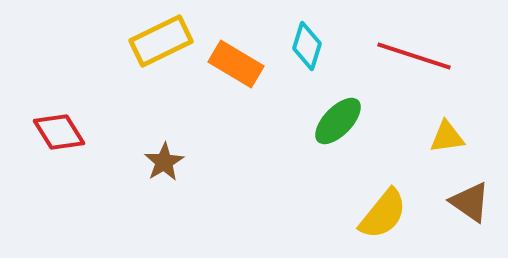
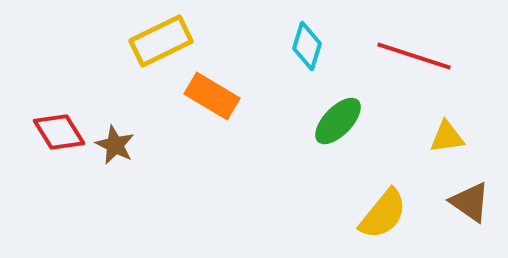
orange rectangle: moved 24 px left, 32 px down
brown star: moved 49 px left, 17 px up; rotated 15 degrees counterclockwise
